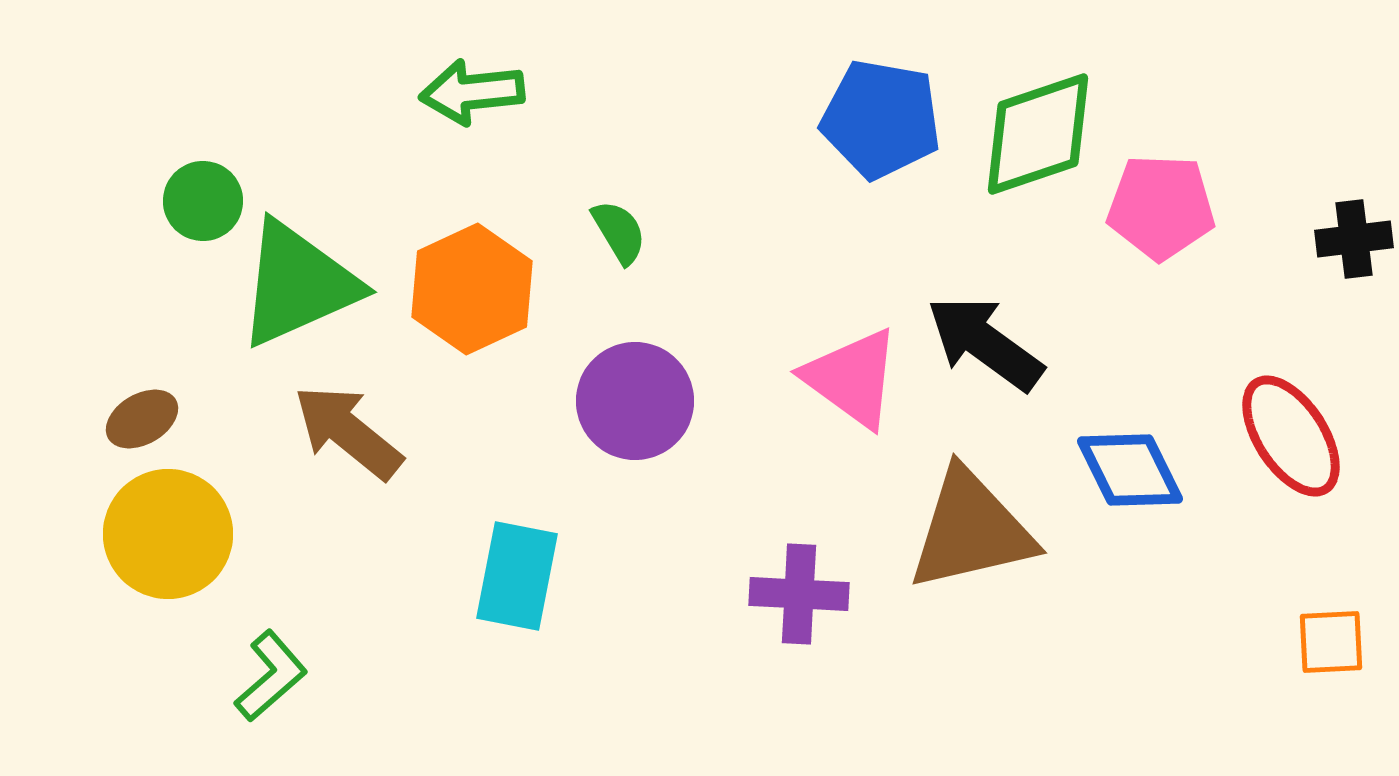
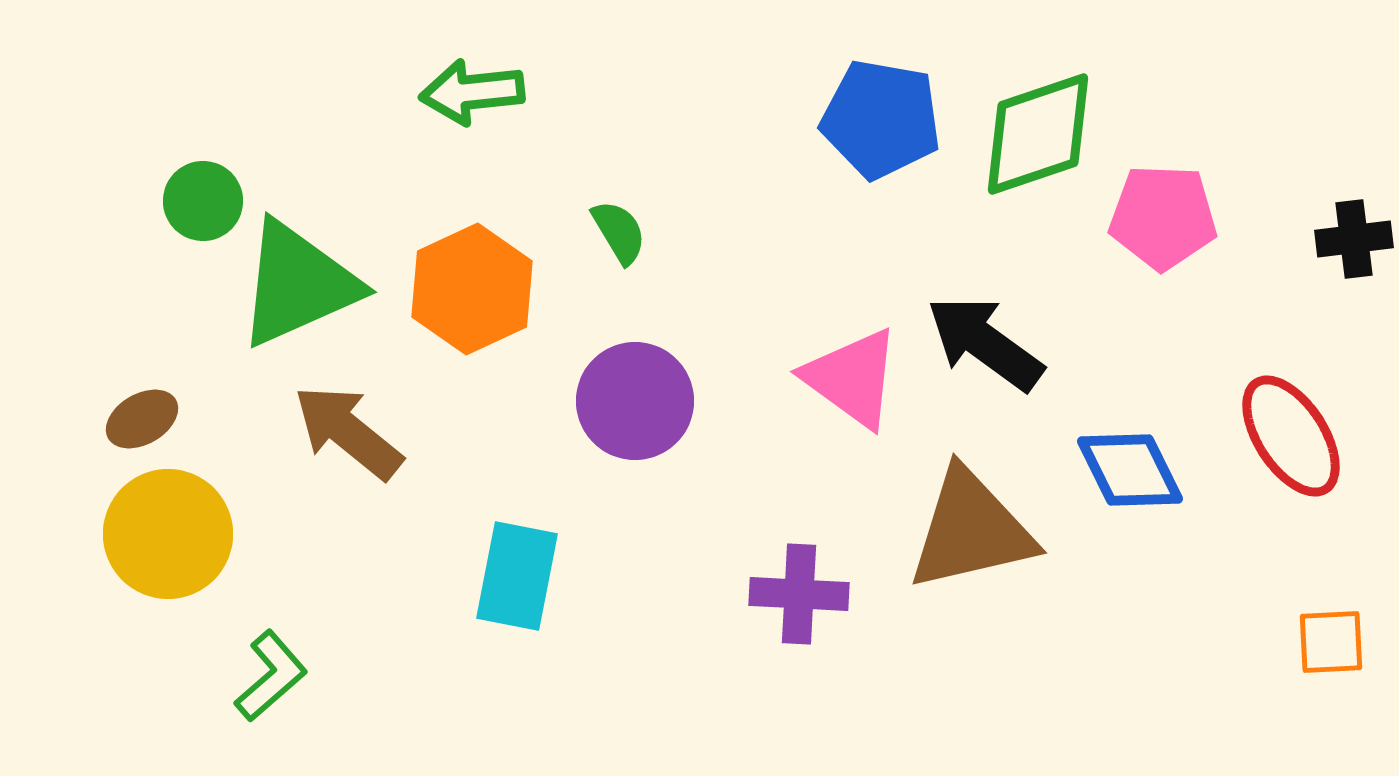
pink pentagon: moved 2 px right, 10 px down
